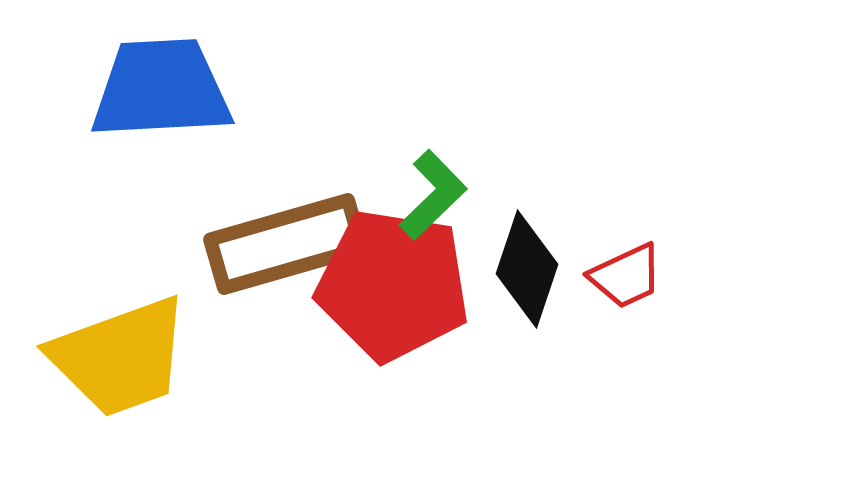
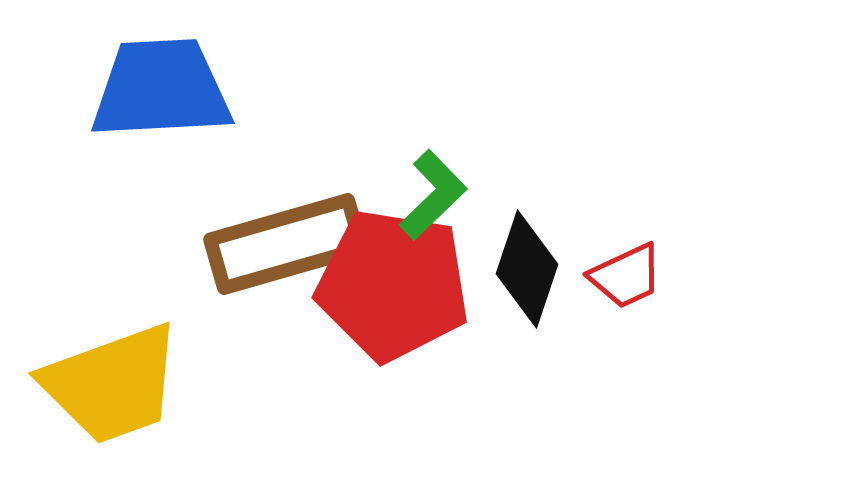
yellow trapezoid: moved 8 px left, 27 px down
